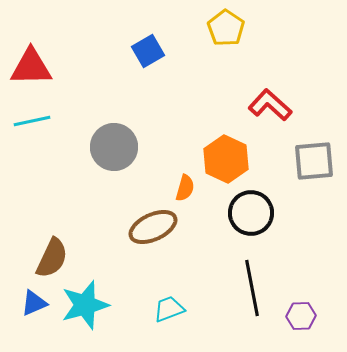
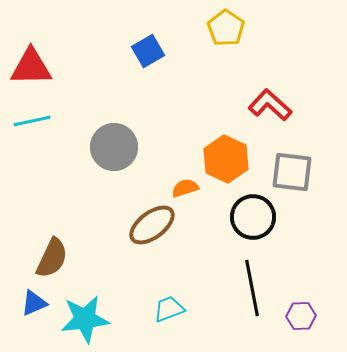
gray square: moved 22 px left, 11 px down; rotated 12 degrees clockwise
orange semicircle: rotated 124 degrees counterclockwise
black circle: moved 2 px right, 4 px down
brown ellipse: moved 1 px left, 2 px up; rotated 12 degrees counterclockwise
cyan star: moved 14 px down; rotated 9 degrees clockwise
